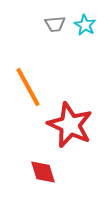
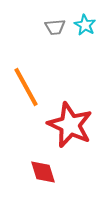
gray trapezoid: moved 3 px down
orange line: moved 2 px left
